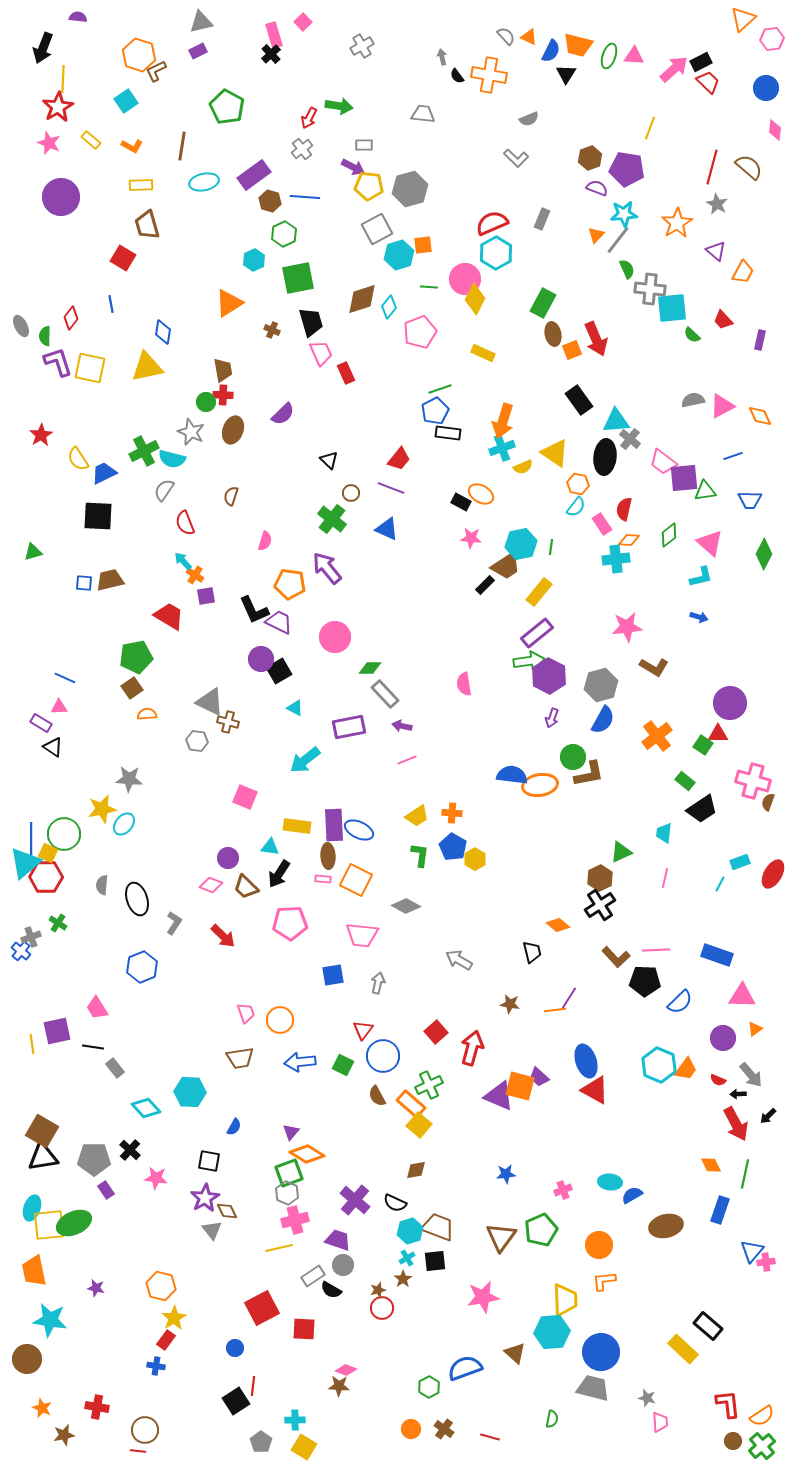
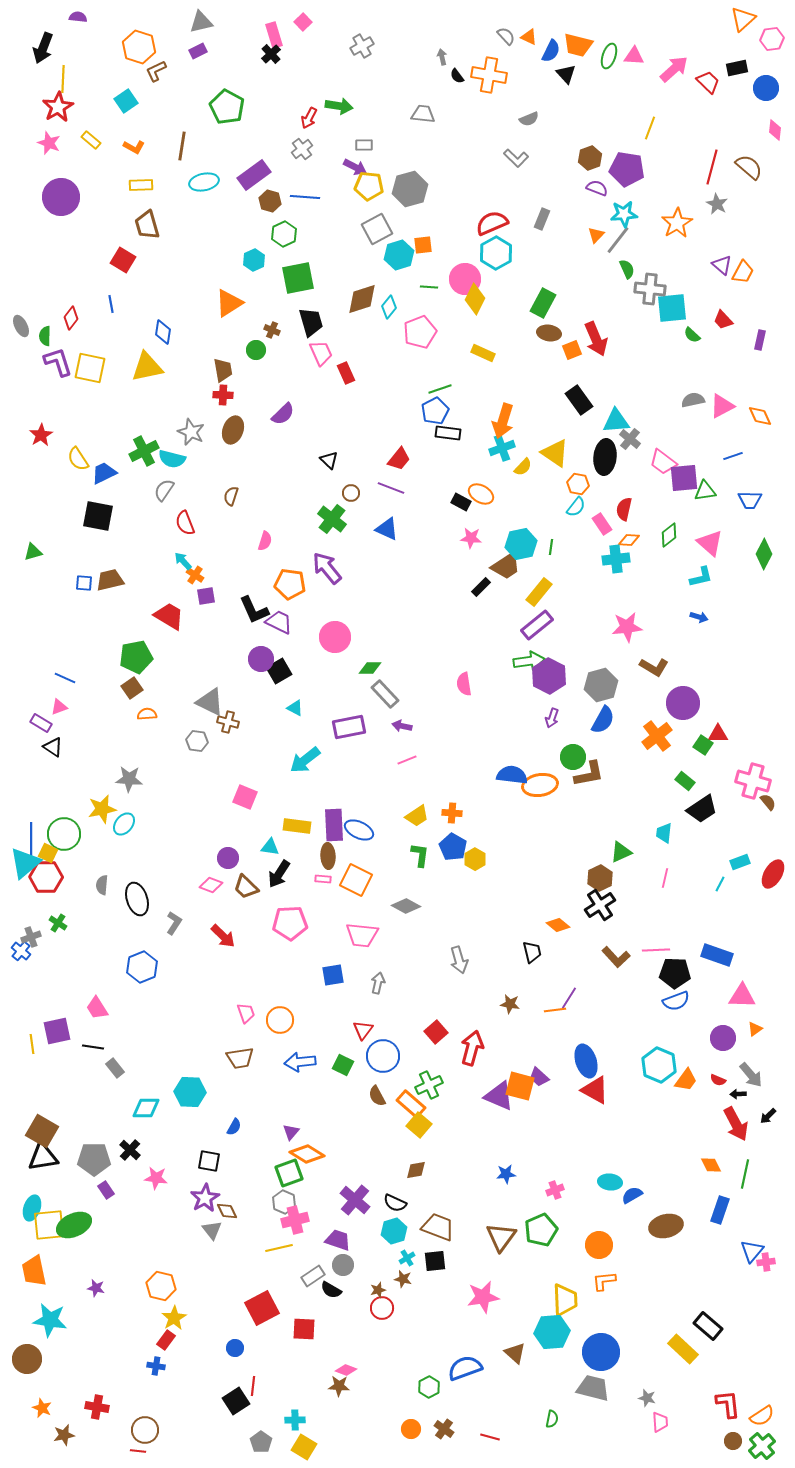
orange hexagon at (139, 55): moved 8 px up
black rectangle at (701, 62): moved 36 px right, 6 px down; rotated 15 degrees clockwise
black triangle at (566, 74): rotated 15 degrees counterclockwise
orange L-shape at (132, 146): moved 2 px right, 1 px down
purple arrow at (353, 167): moved 2 px right
purple triangle at (716, 251): moved 6 px right, 14 px down
red square at (123, 258): moved 2 px down
brown ellipse at (553, 334): moved 4 px left, 1 px up; rotated 70 degrees counterclockwise
green circle at (206, 402): moved 50 px right, 52 px up
yellow semicircle at (523, 467): rotated 24 degrees counterclockwise
black square at (98, 516): rotated 8 degrees clockwise
black rectangle at (485, 585): moved 4 px left, 2 px down
purple rectangle at (537, 633): moved 8 px up
purple circle at (730, 703): moved 47 px left
pink triangle at (59, 707): rotated 18 degrees counterclockwise
brown semicircle at (768, 802): rotated 120 degrees clockwise
gray arrow at (459, 960): rotated 136 degrees counterclockwise
black pentagon at (645, 981): moved 30 px right, 8 px up
blue semicircle at (680, 1002): moved 4 px left, 1 px up; rotated 24 degrees clockwise
orange trapezoid at (686, 1069): moved 11 px down
cyan diamond at (146, 1108): rotated 48 degrees counterclockwise
pink cross at (563, 1190): moved 8 px left
gray hexagon at (287, 1193): moved 3 px left, 9 px down
green ellipse at (74, 1223): moved 2 px down
cyan hexagon at (410, 1231): moved 16 px left
brown star at (403, 1279): rotated 24 degrees counterclockwise
